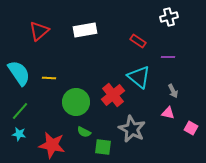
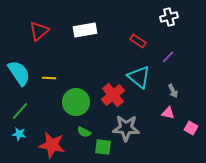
purple line: rotated 48 degrees counterclockwise
gray star: moved 6 px left, 1 px up; rotated 24 degrees counterclockwise
